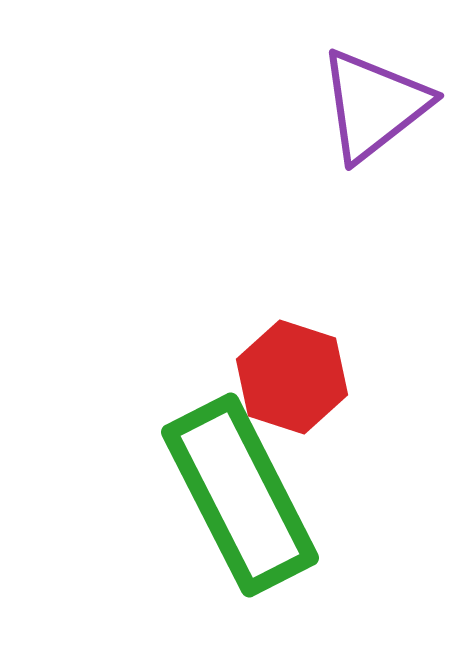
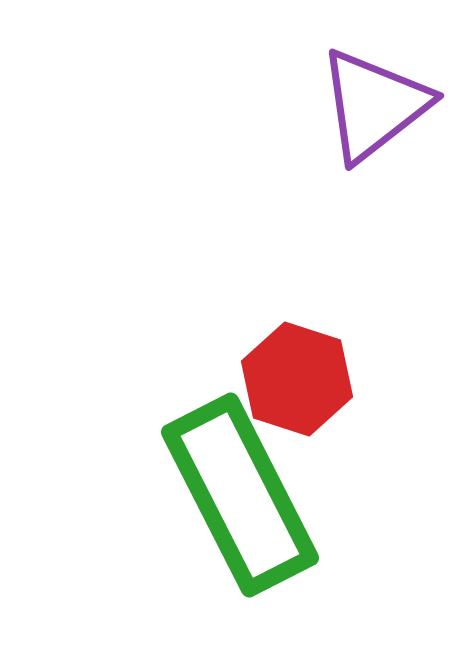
red hexagon: moved 5 px right, 2 px down
